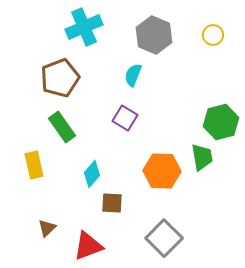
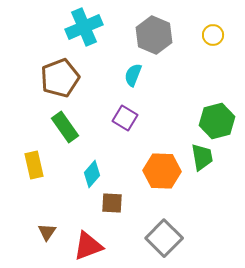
green hexagon: moved 4 px left, 1 px up
green rectangle: moved 3 px right
brown triangle: moved 4 px down; rotated 12 degrees counterclockwise
